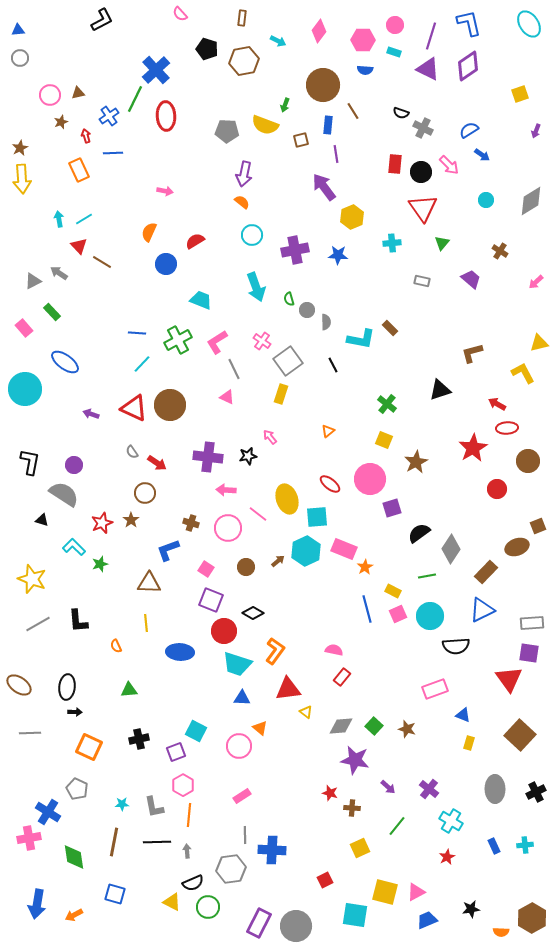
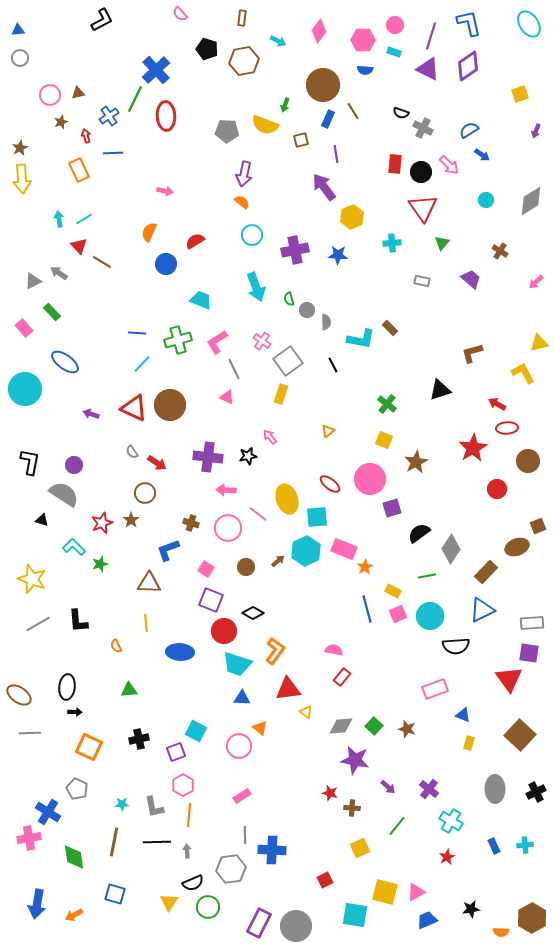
blue rectangle at (328, 125): moved 6 px up; rotated 18 degrees clockwise
green cross at (178, 340): rotated 12 degrees clockwise
brown ellipse at (19, 685): moved 10 px down
yellow triangle at (172, 902): moved 3 px left; rotated 36 degrees clockwise
